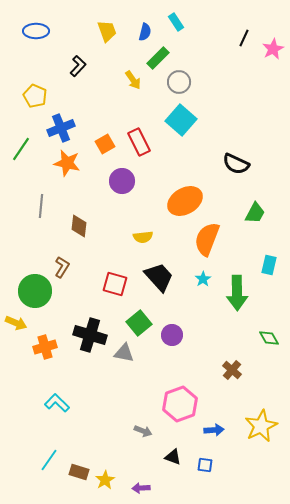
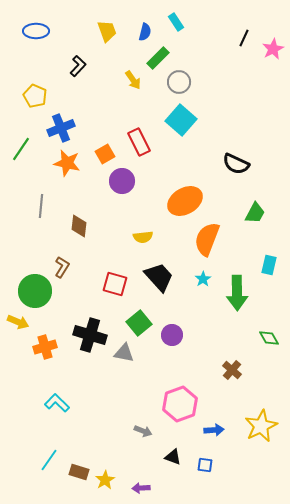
orange square at (105, 144): moved 10 px down
yellow arrow at (16, 323): moved 2 px right, 1 px up
